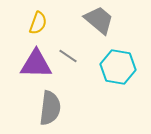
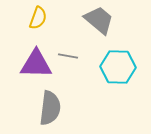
yellow semicircle: moved 5 px up
gray line: rotated 24 degrees counterclockwise
cyan hexagon: rotated 8 degrees counterclockwise
